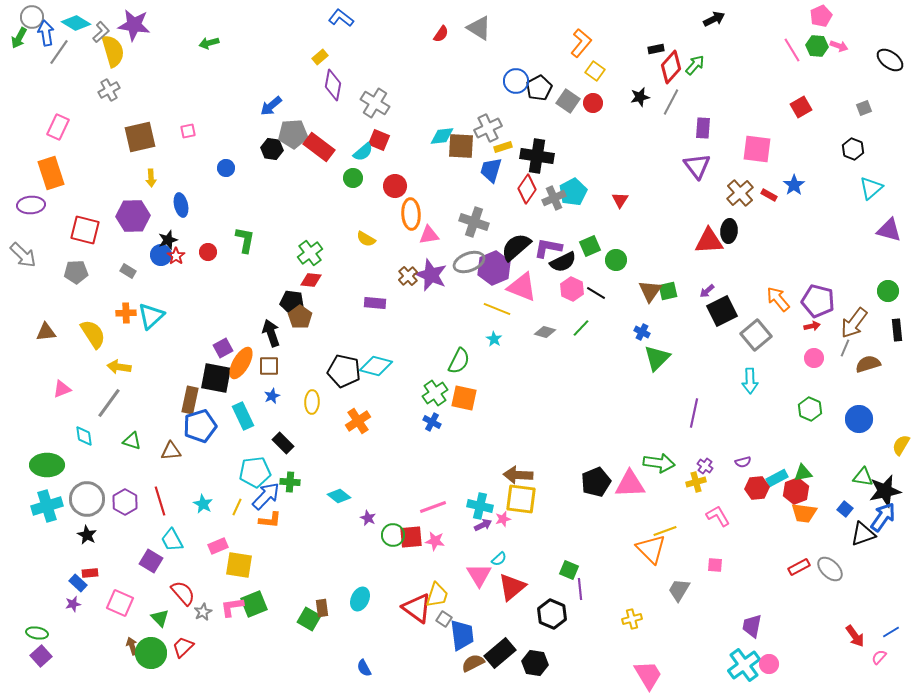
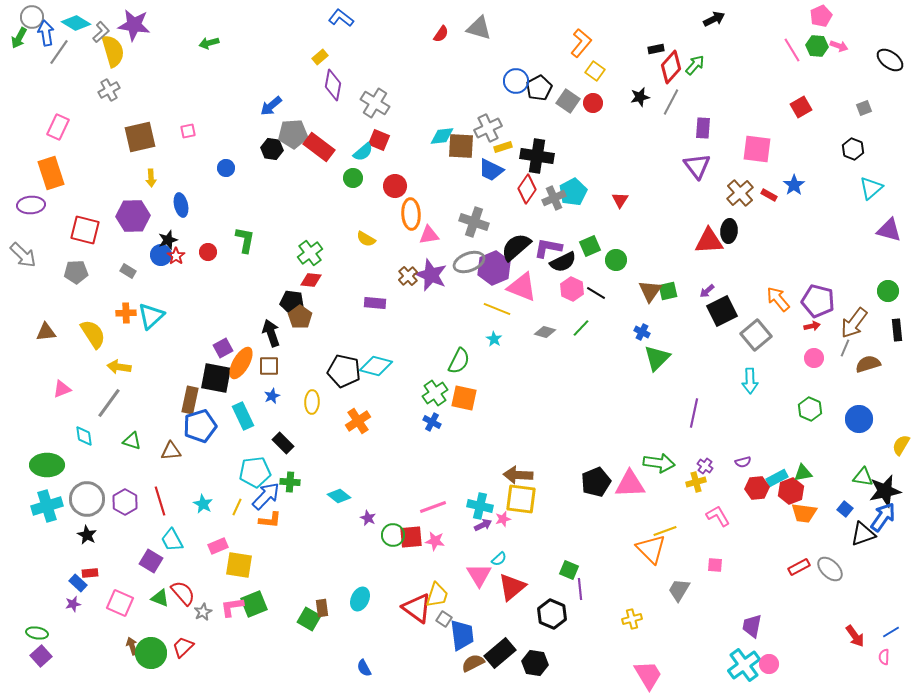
gray triangle at (479, 28): rotated 16 degrees counterclockwise
blue trapezoid at (491, 170): rotated 80 degrees counterclockwise
red hexagon at (796, 491): moved 5 px left
green triangle at (160, 618): moved 20 px up; rotated 24 degrees counterclockwise
pink semicircle at (879, 657): moved 5 px right; rotated 42 degrees counterclockwise
